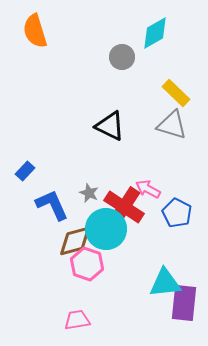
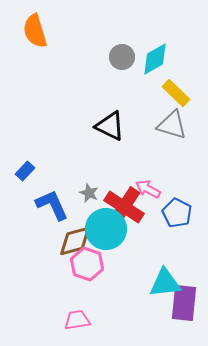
cyan diamond: moved 26 px down
